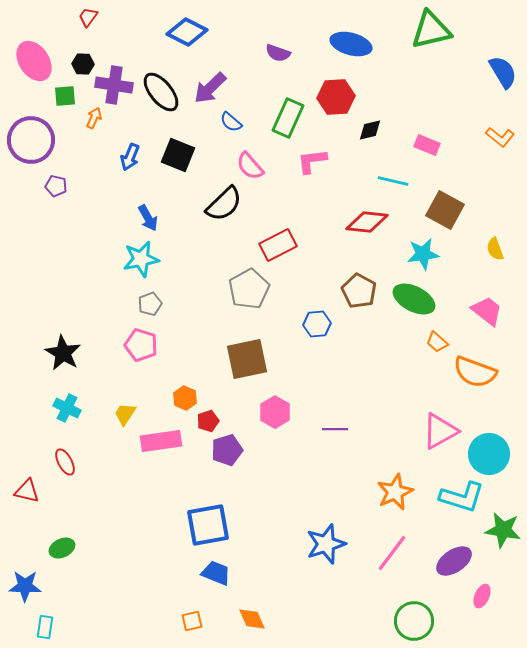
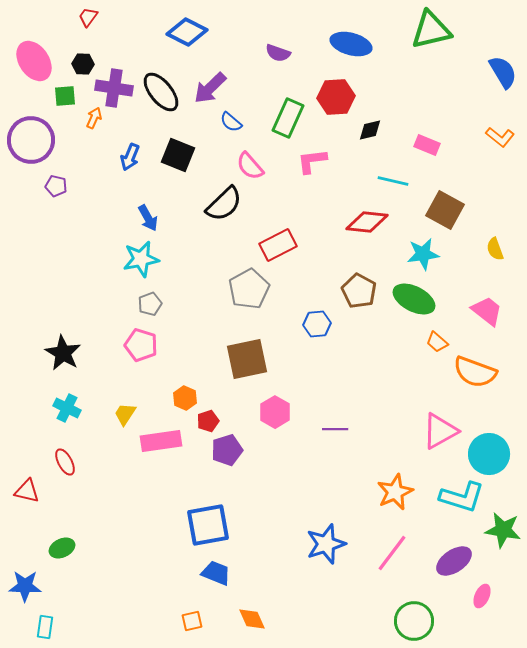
purple cross at (114, 85): moved 3 px down
